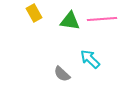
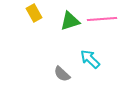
green triangle: rotated 25 degrees counterclockwise
